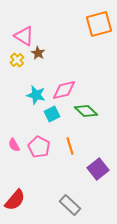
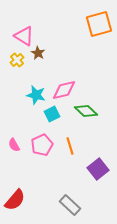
pink pentagon: moved 3 px right, 2 px up; rotated 20 degrees clockwise
